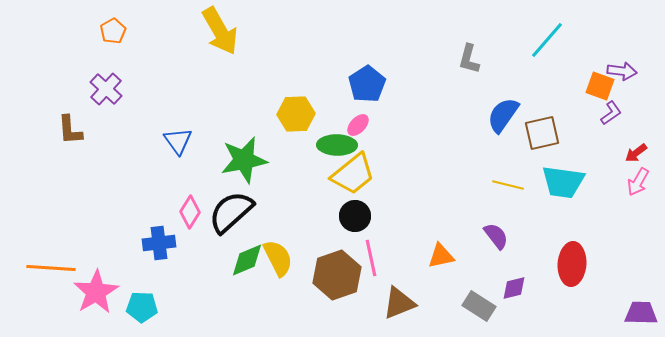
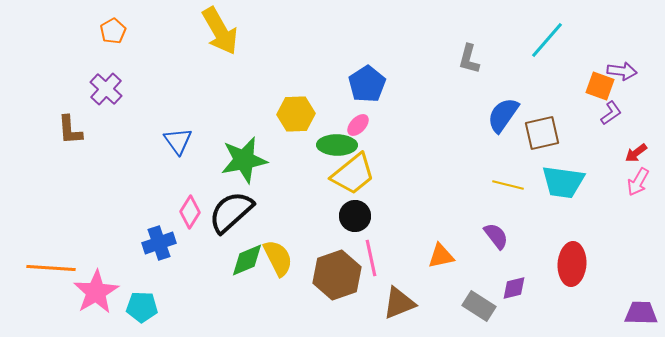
blue cross: rotated 12 degrees counterclockwise
